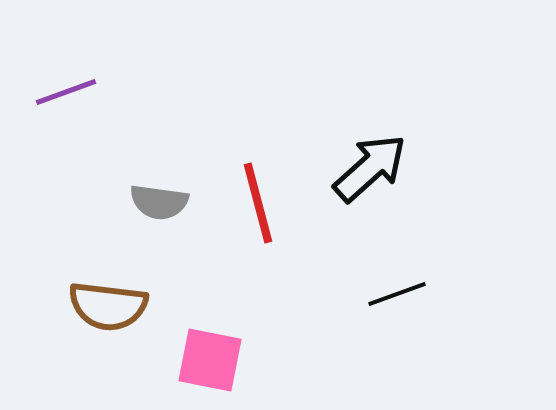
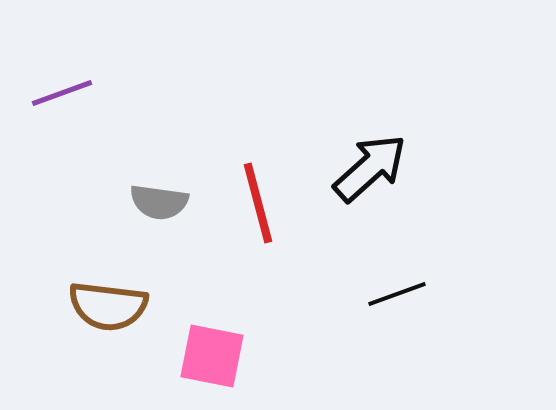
purple line: moved 4 px left, 1 px down
pink square: moved 2 px right, 4 px up
